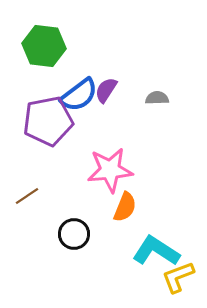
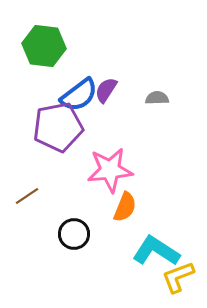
purple pentagon: moved 10 px right, 6 px down
